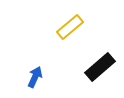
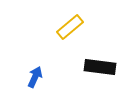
black rectangle: rotated 48 degrees clockwise
